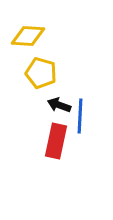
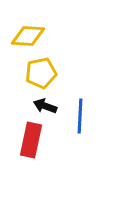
yellow pentagon: rotated 28 degrees counterclockwise
black arrow: moved 14 px left, 1 px down
red rectangle: moved 25 px left, 1 px up
